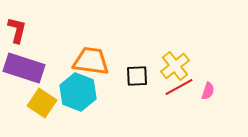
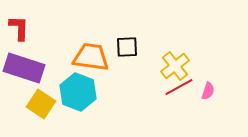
red L-shape: moved 2 px right, 2 px up; rotated 12 degrees counterclockwise
orange trapezoid: moved 4 px up
black square: moved 10 px left, 29 px up
yellow square: moved 1 px left, 1 px down
